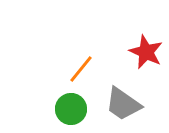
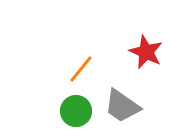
gray trapezoid: moved 1 px left, 2 px down
green circle: moved 5 px right, 2 px down
